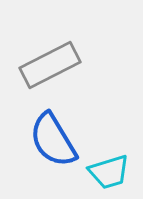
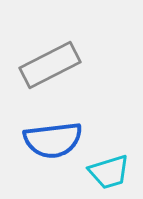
blue semicircle: rotated 66 degrees counterclockwise
